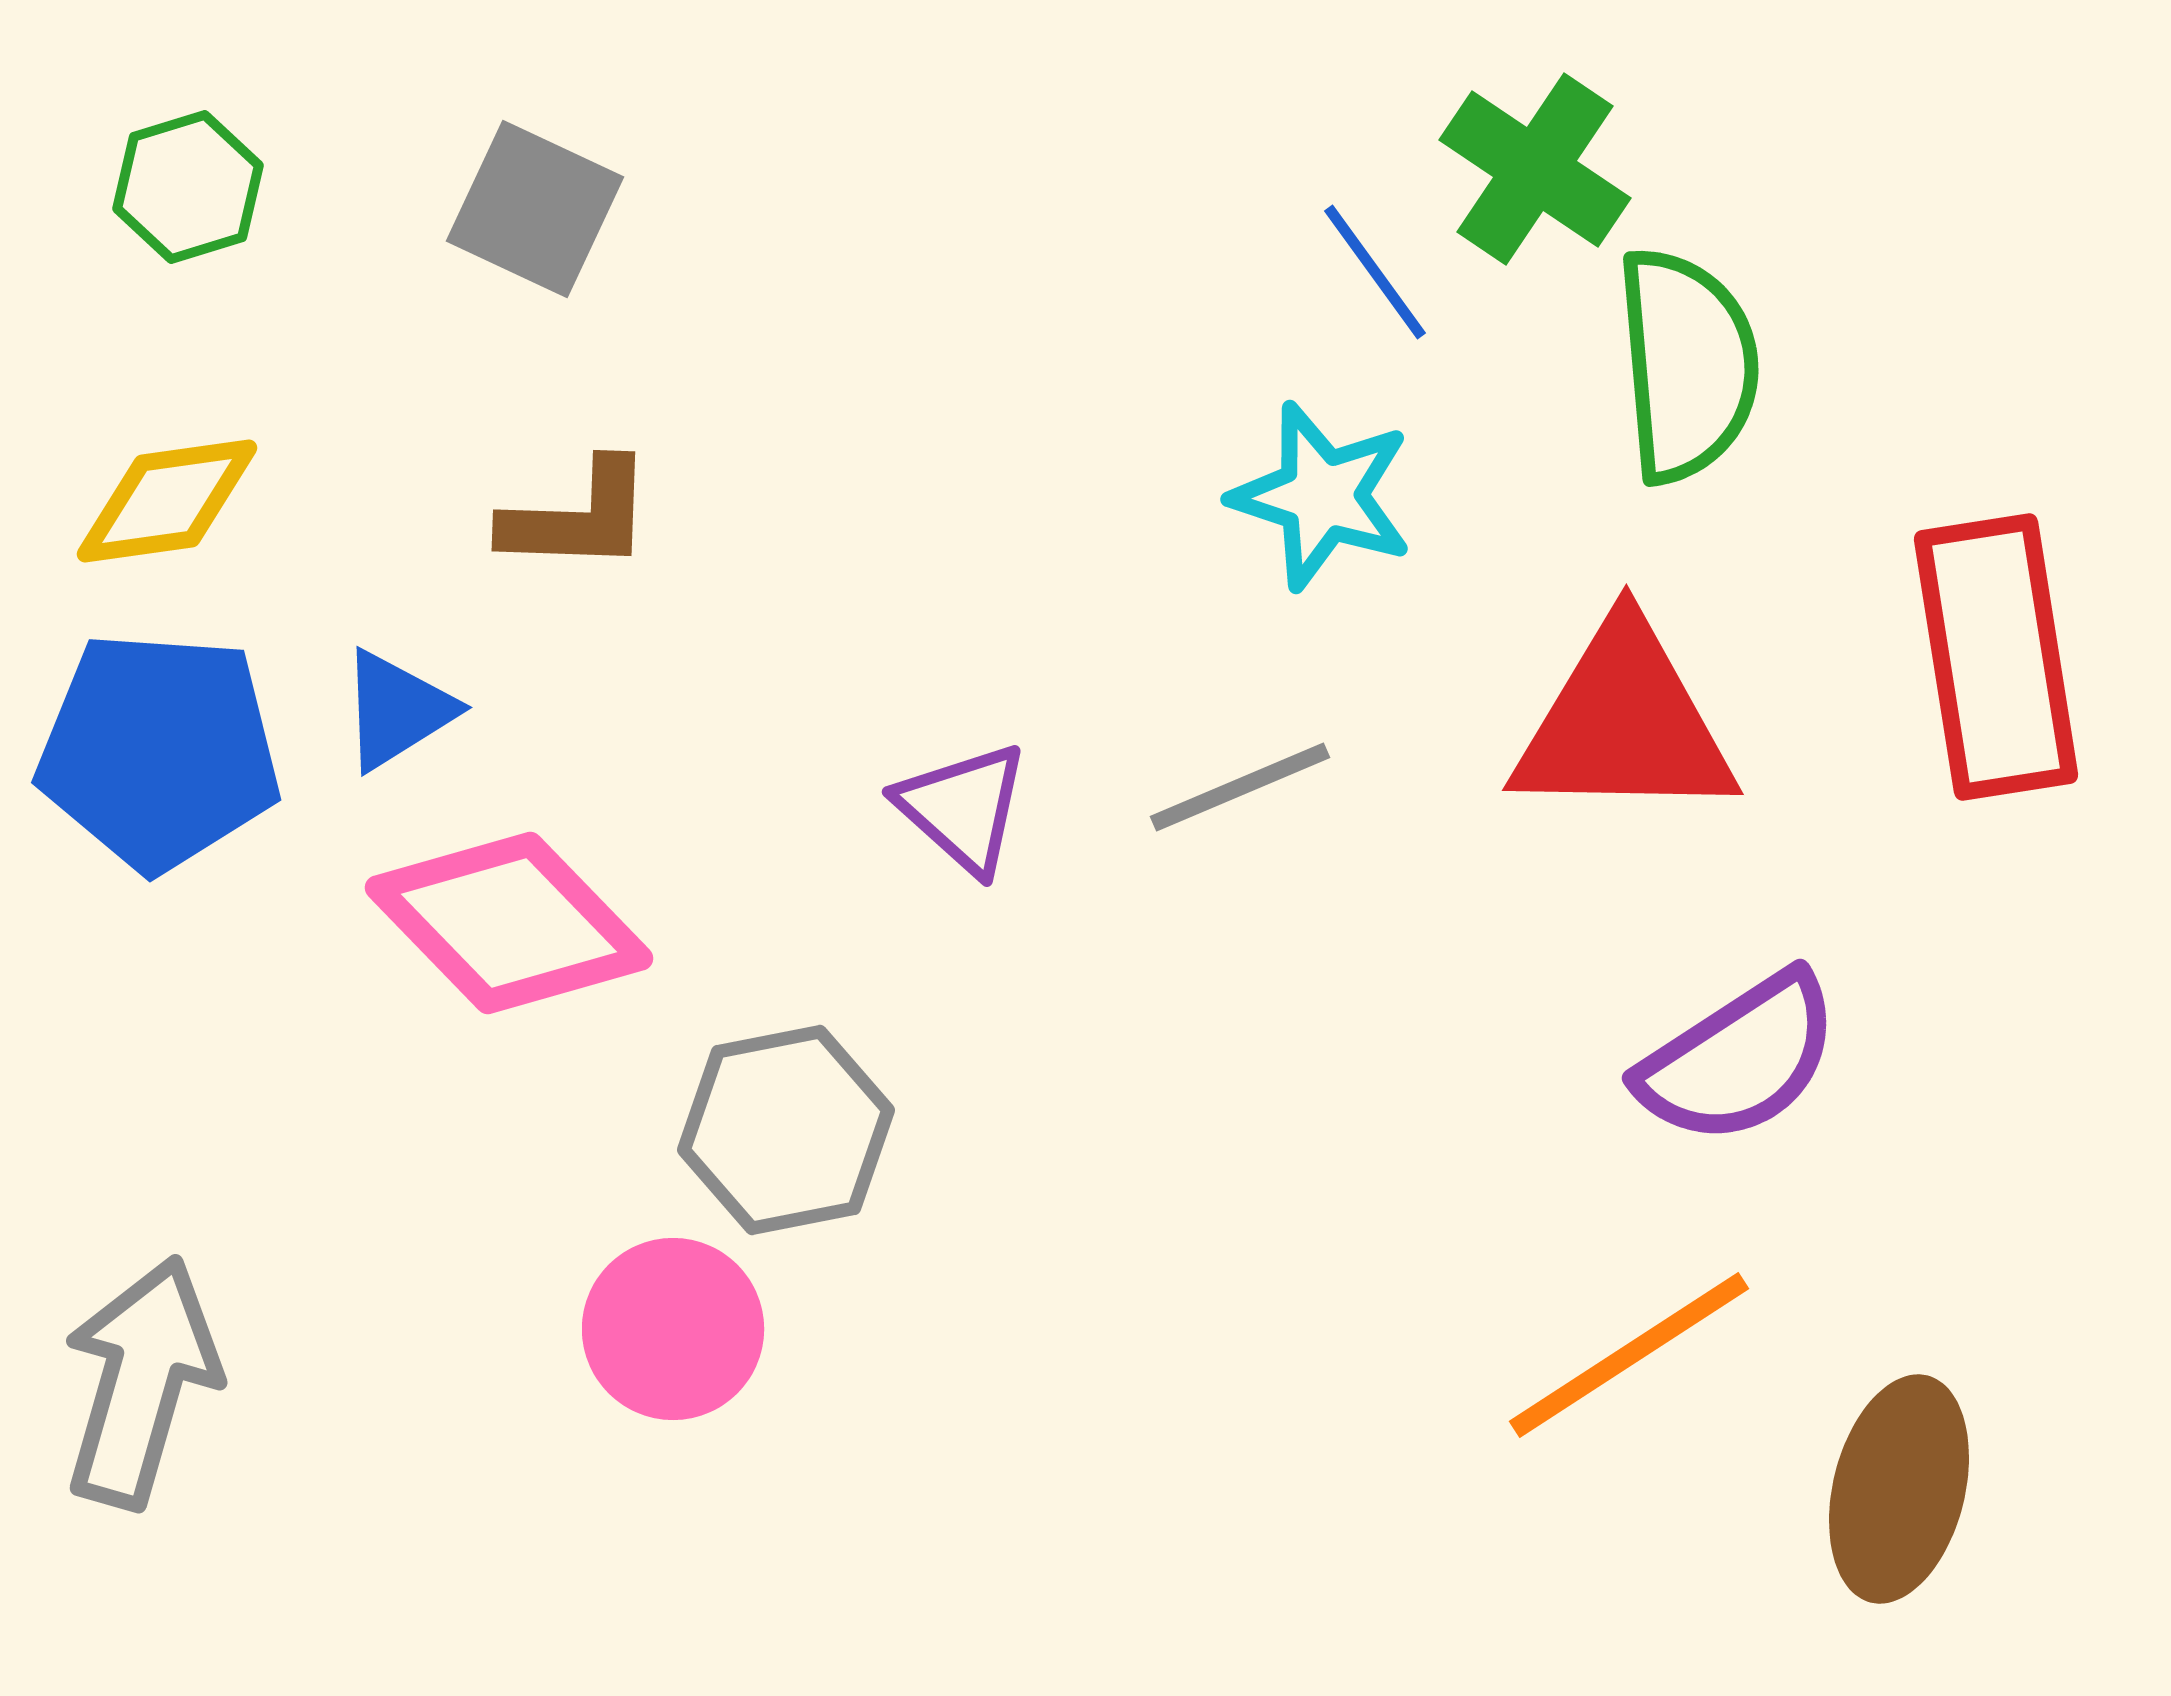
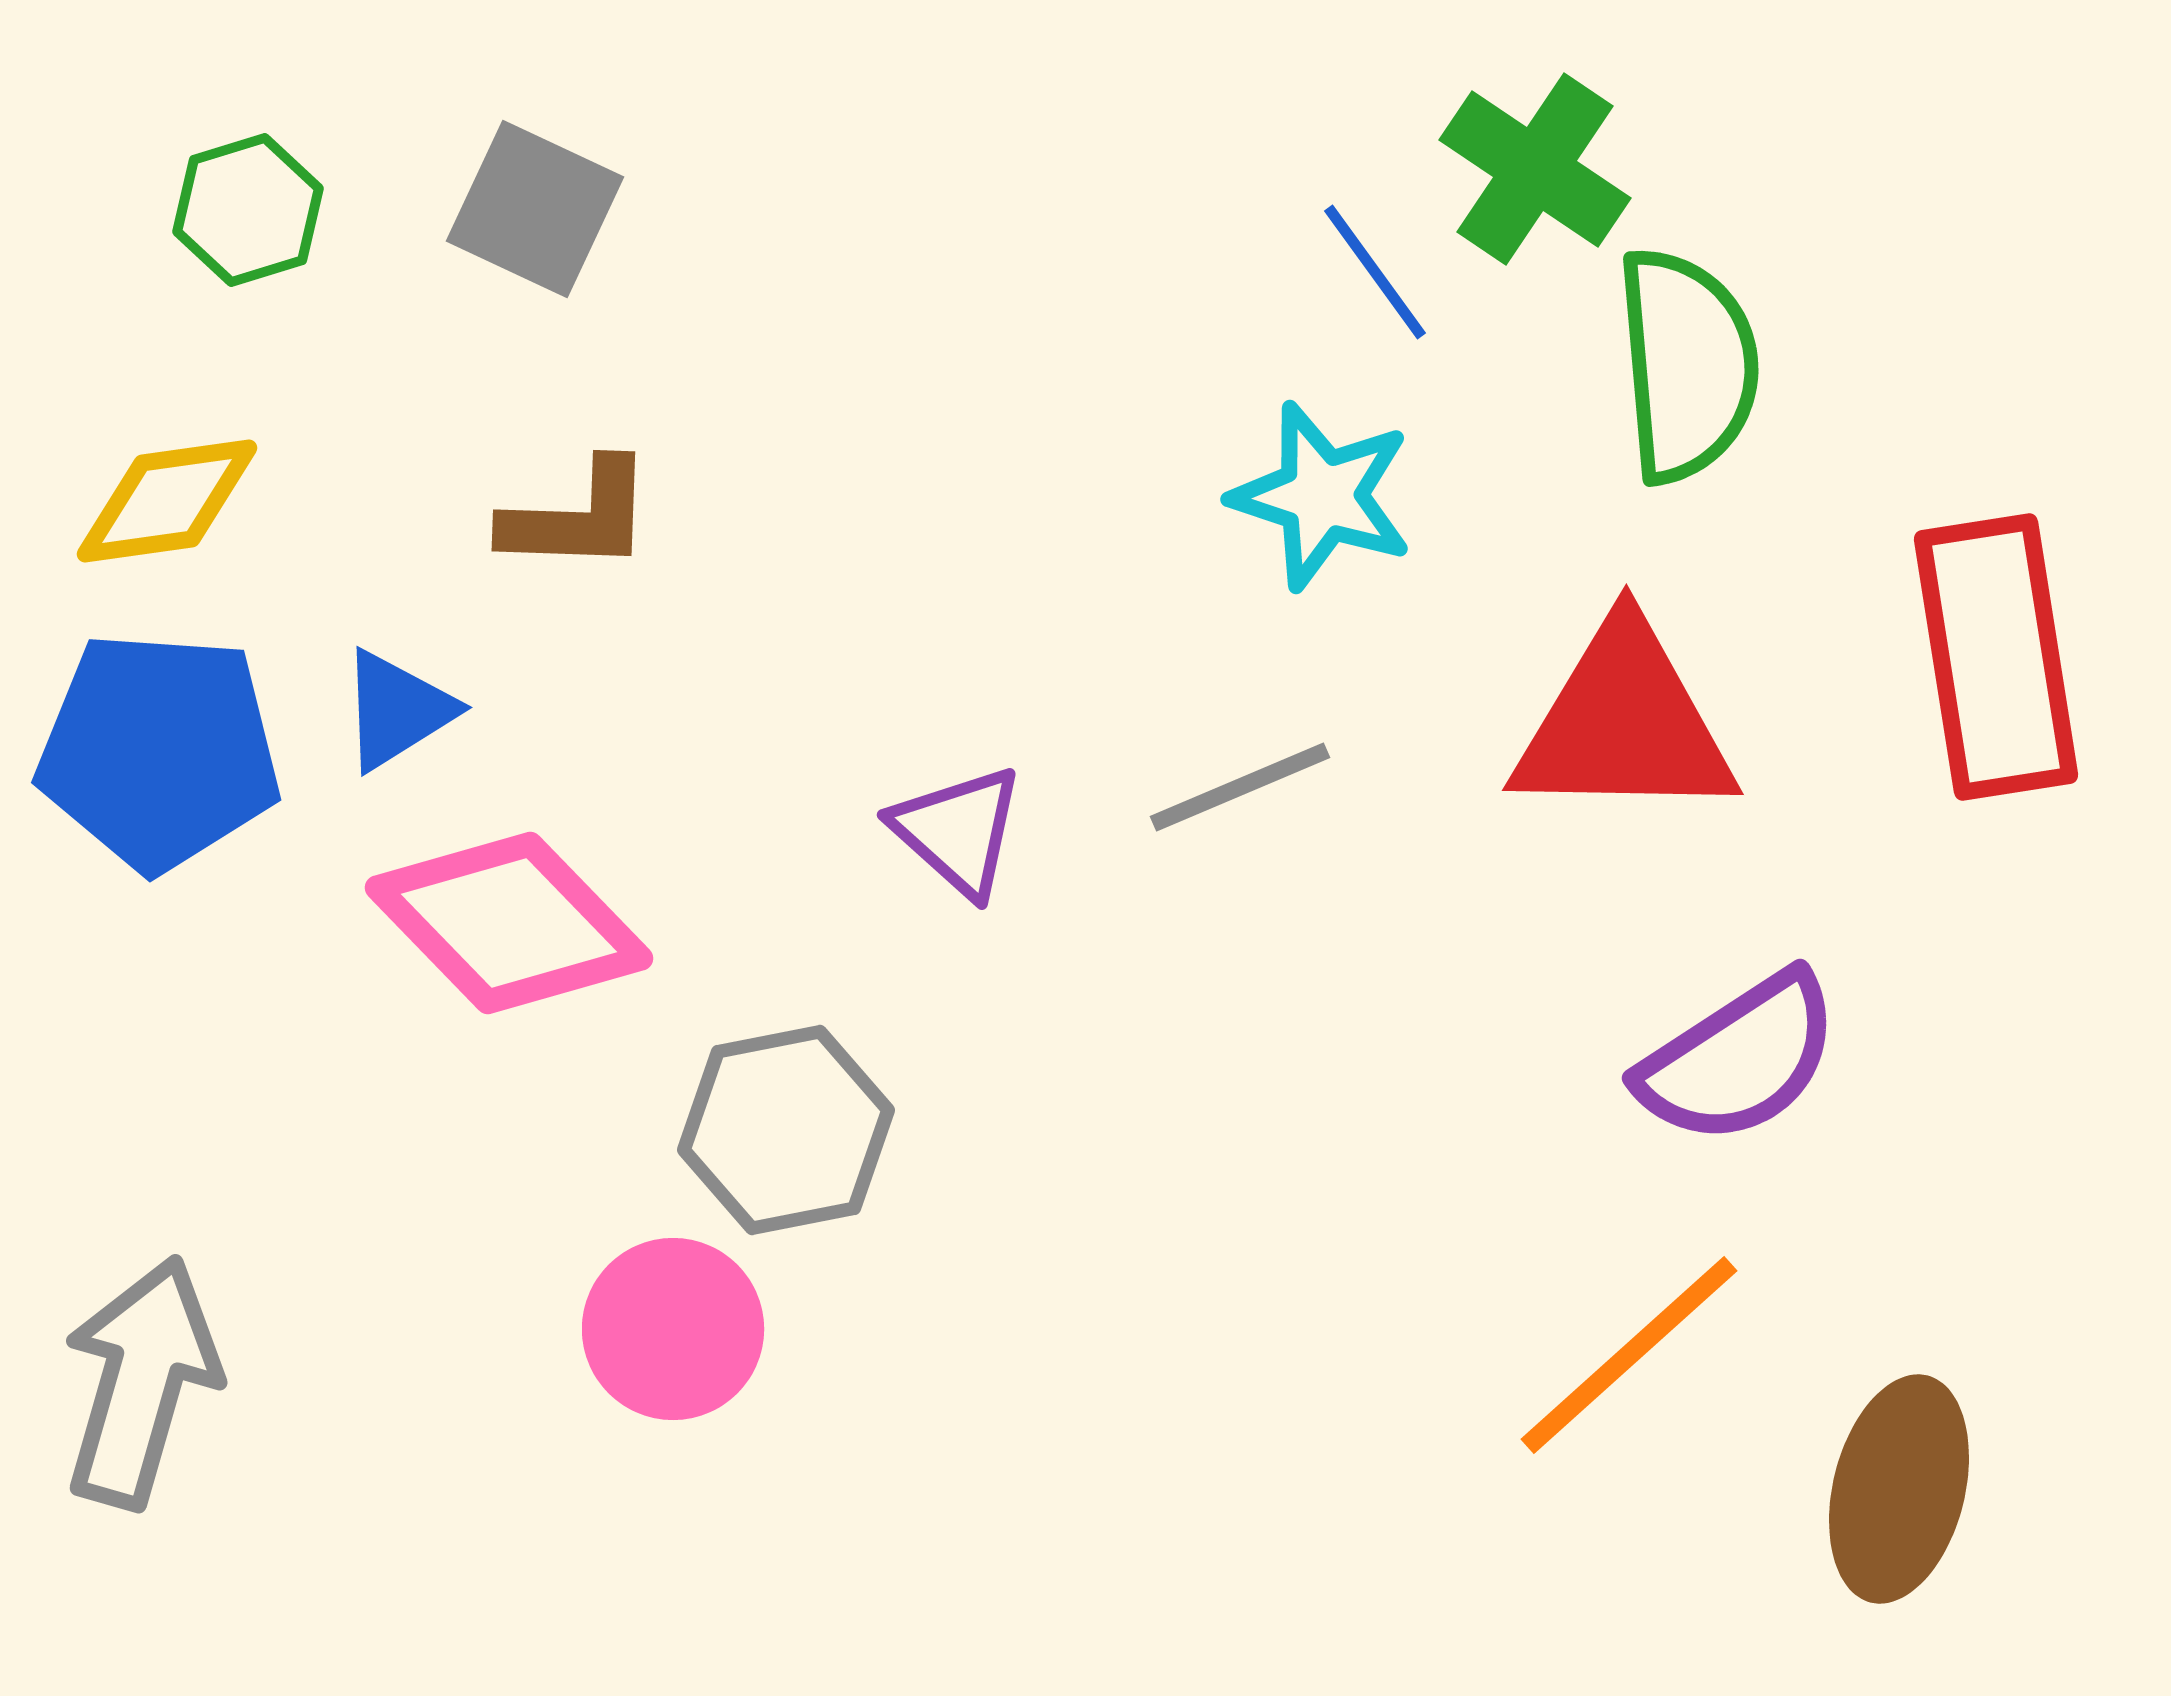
green hexagon: moved 60 px right, 23 px down
purple triangle: moved 5 px left, 23 px down
orange line: rotated 9 degrees counterclockwise
